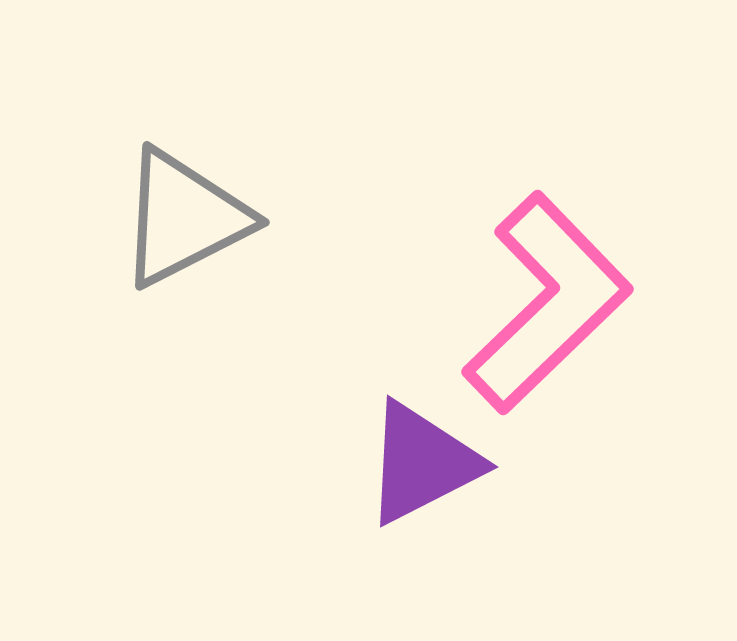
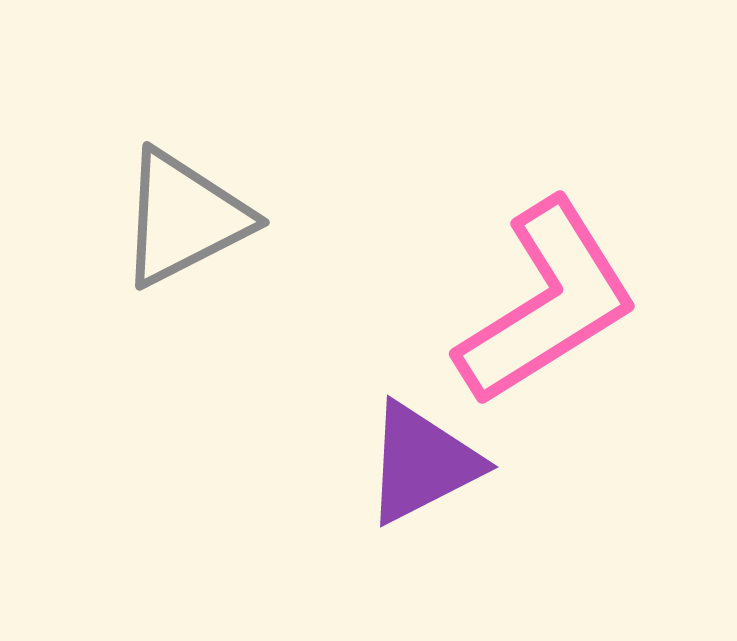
pink L-shape: rotated 12 degrees clockwise
